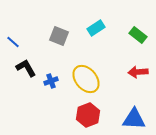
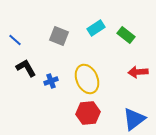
green rectangle: moved 12 px left
blue line: moved 2 px right, 2 px up
yellow ellipse: moved 1 px right; rotated 16 degrees clockwise
red hexagon: moved 2 px up; rotated 15 degrees clockwise
blue triangle: rotated 40 degrees counterclockwise
